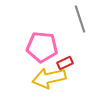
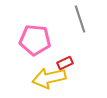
pink pentagon: moved 7 px left, 7 px up
